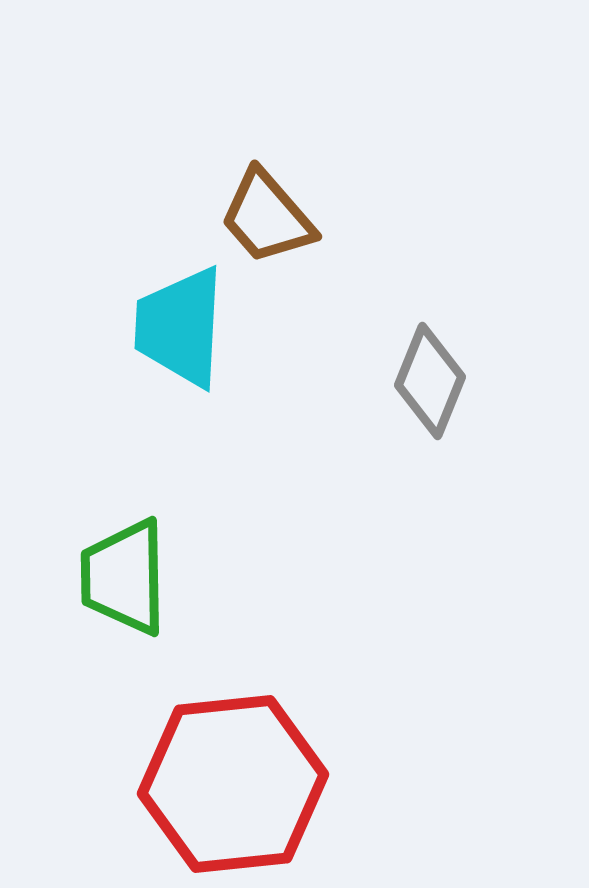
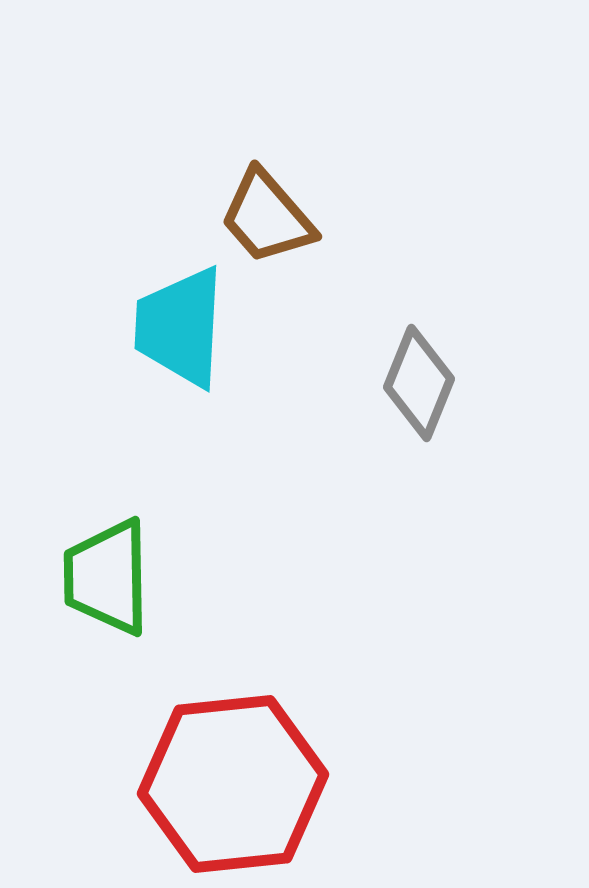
gray diamond: moved 11 px left, 2 px down
green trapezoid: moved 17 px left
